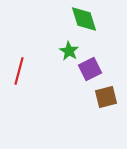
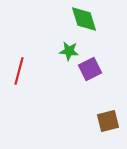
green star: rotated 24 degrees counterclockwise
brown square: moved 2 px right, 24 px down
